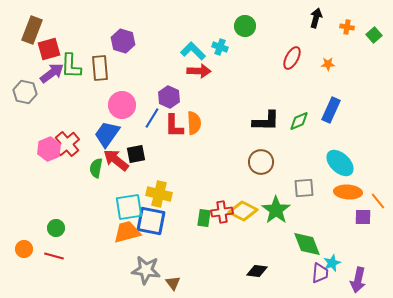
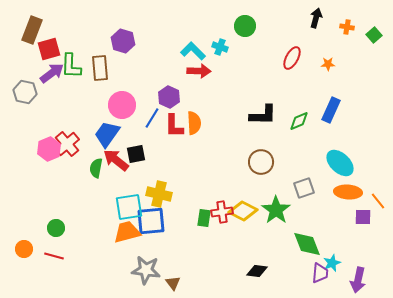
black L-shape at (266, 121): moved 3 px left, 6 px up
gray square at (304, 188): rotated 15 degrees counterclockwise
blue square at (151, 221): rotated 16 degrees counterclockwise
